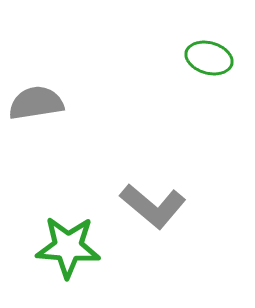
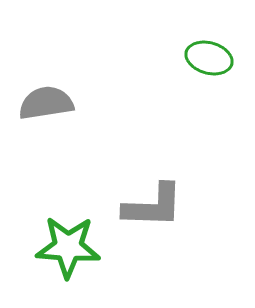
gray semicircle: moved 10 px right
gray L-shape: rotated 38 degrees counterclockwise
